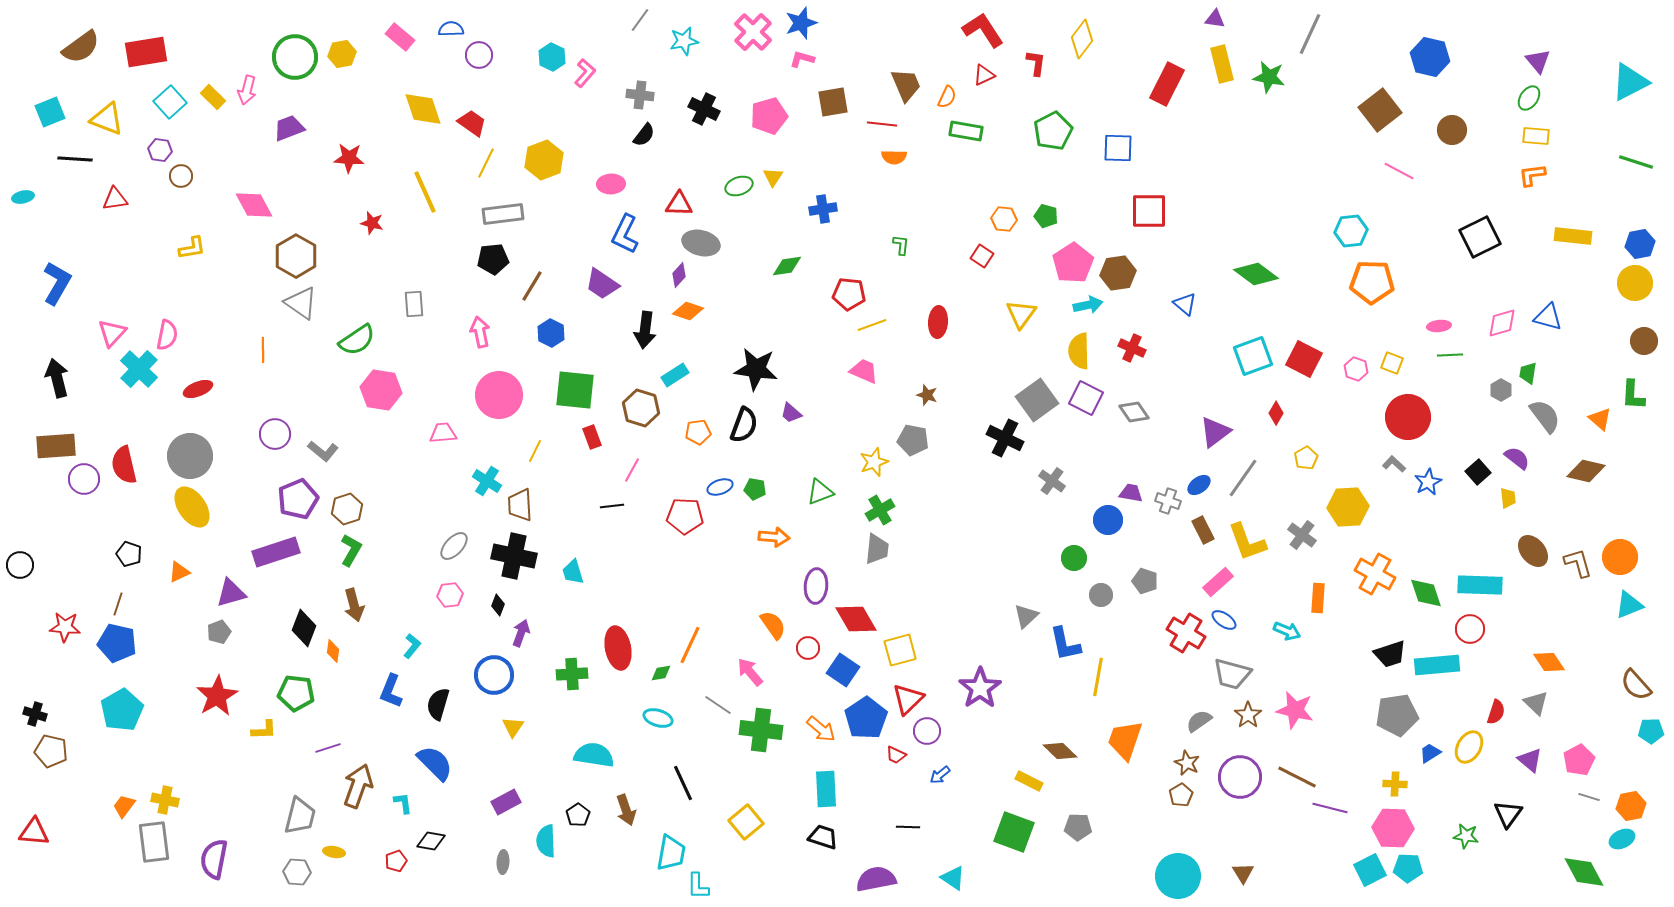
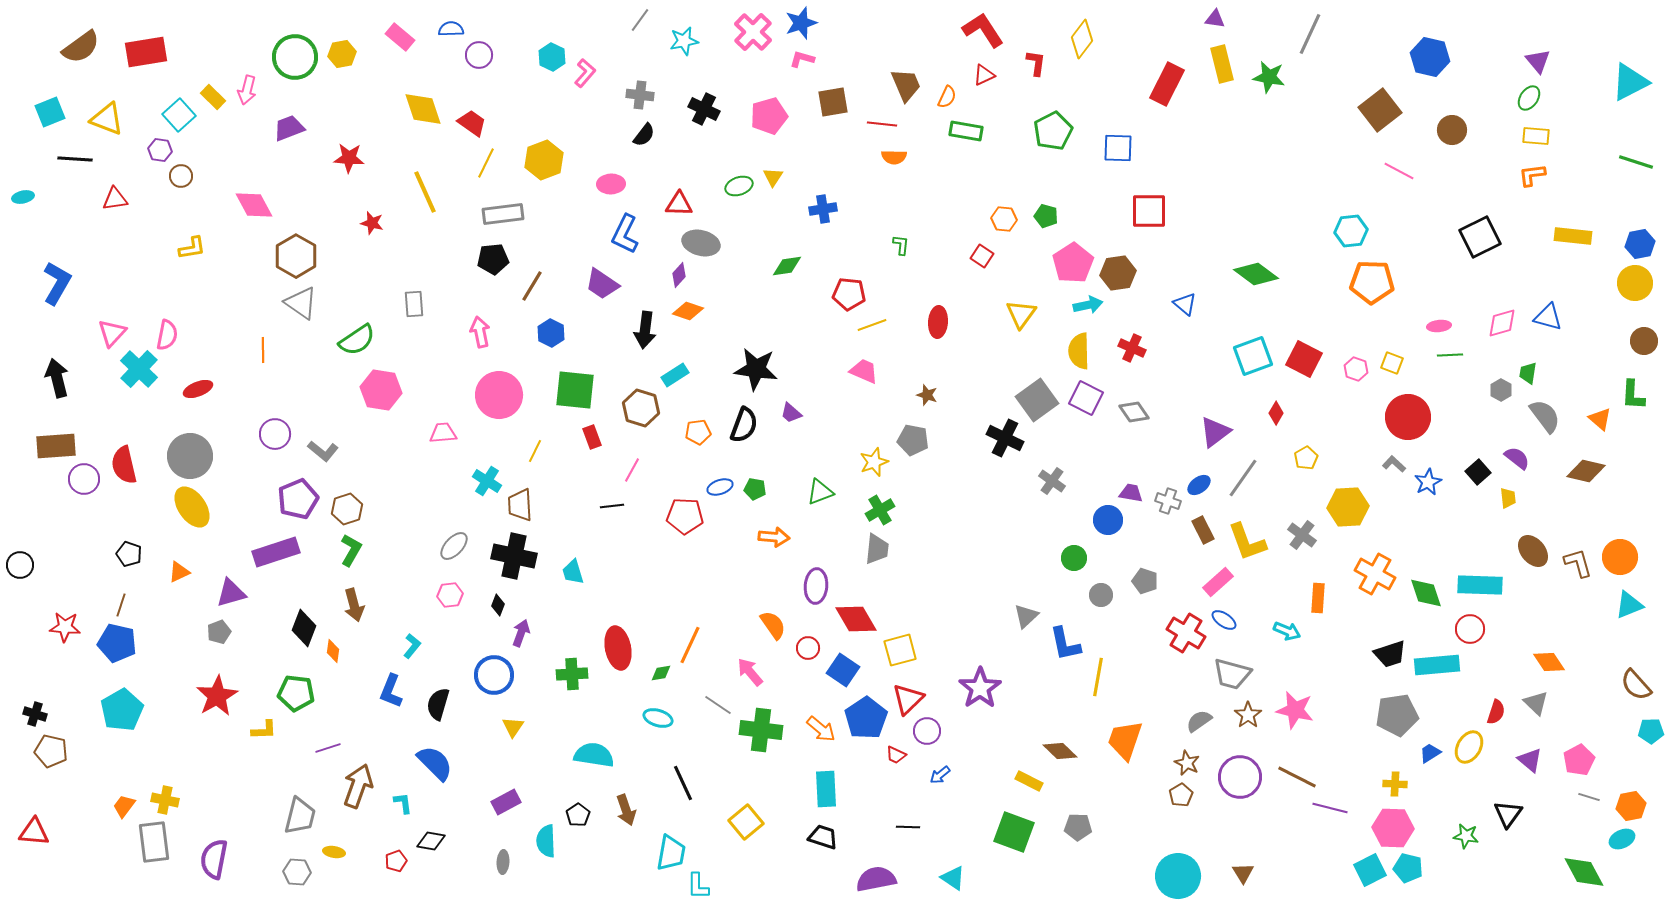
cyan square at (170, 102): moved 9 px right, 13 px down
brown line at (118, 604): moved 3 px right, 1 px down
cyan pentagon at (1408, 868): rotated 12 degrees clockwise
